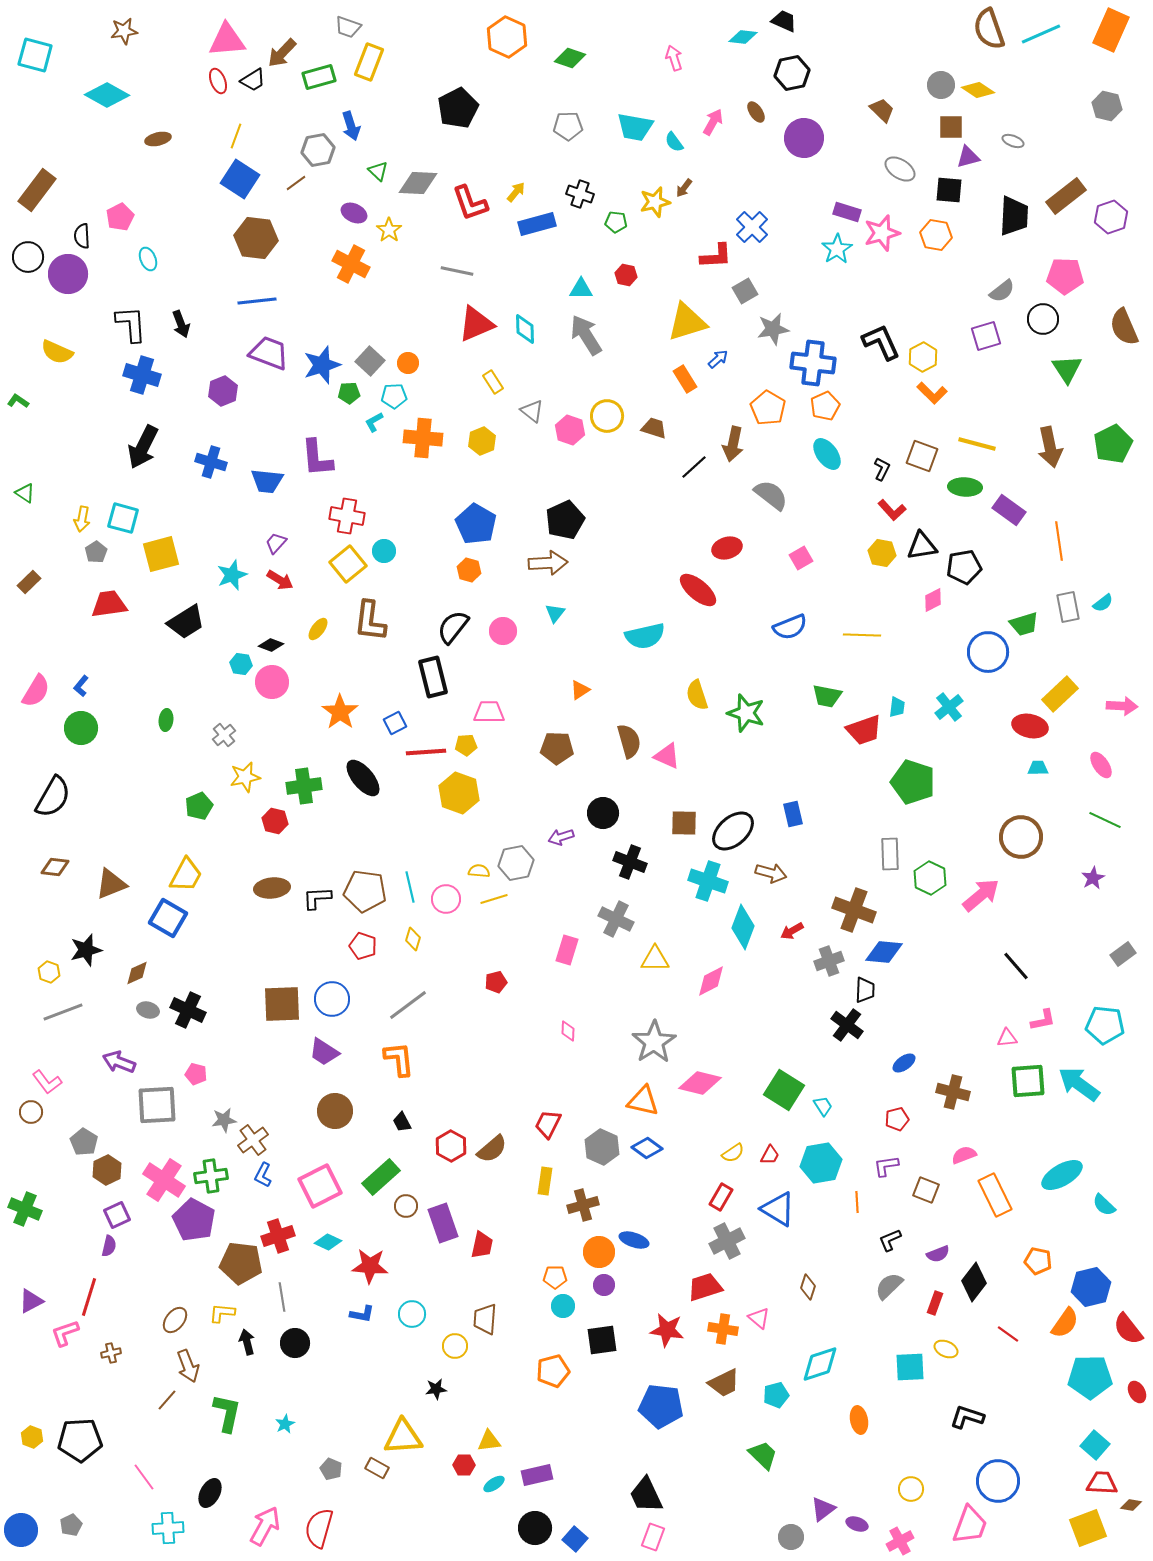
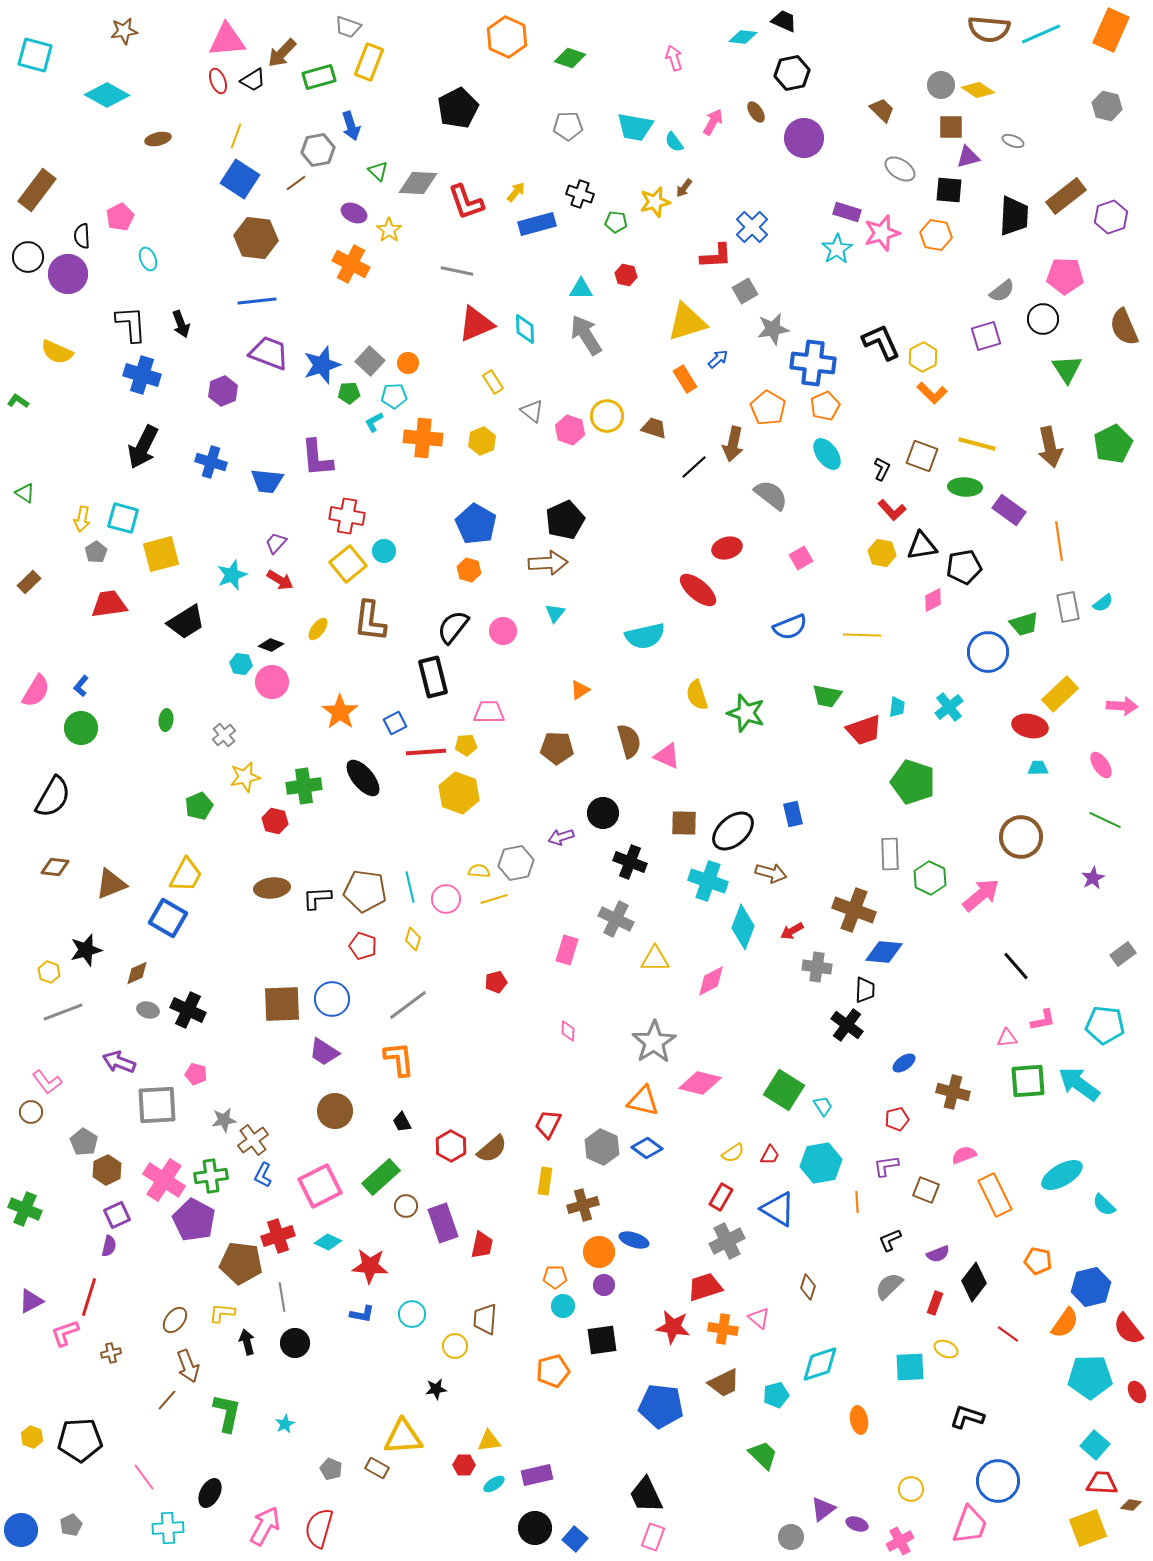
brown semicircle at (989, 29): rotated 66 degrees counterclockwise
red L-shape at (470, 203): moved 4 px left, 1 px up
gray cross at (829, 961): moved 12 px left, 6 px down; rotated 28 degrees clockwise
red star at (667, 1330): moved 6 px right, 3 px up
